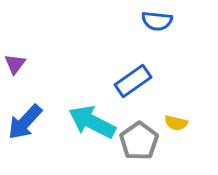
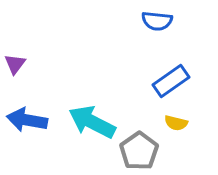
blue rectangle: moved 38 px right
blue arrow: moved 2 px right, 2 px up; rotated 57 degrees clockwise
gray pentagon: moved 10 px down
